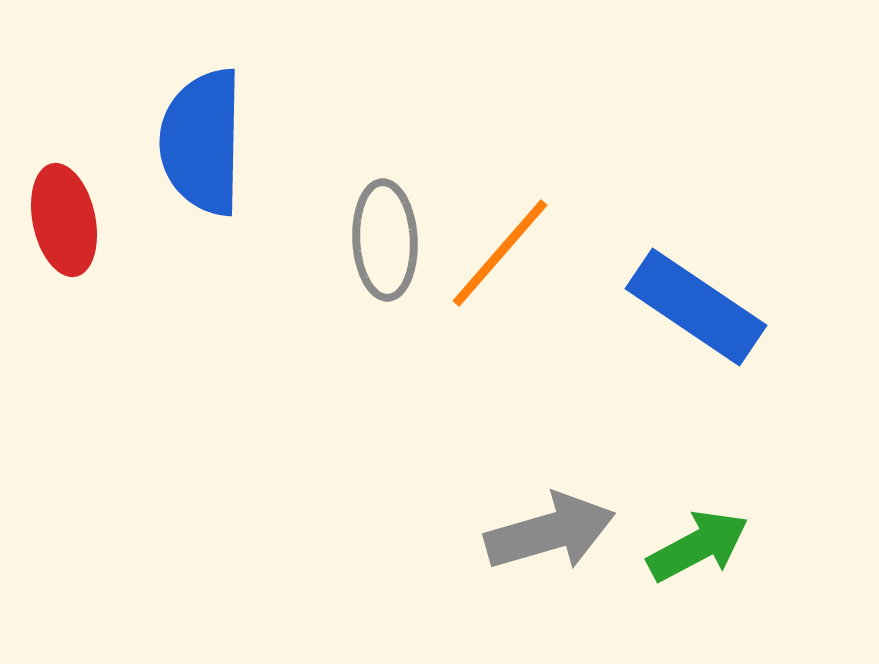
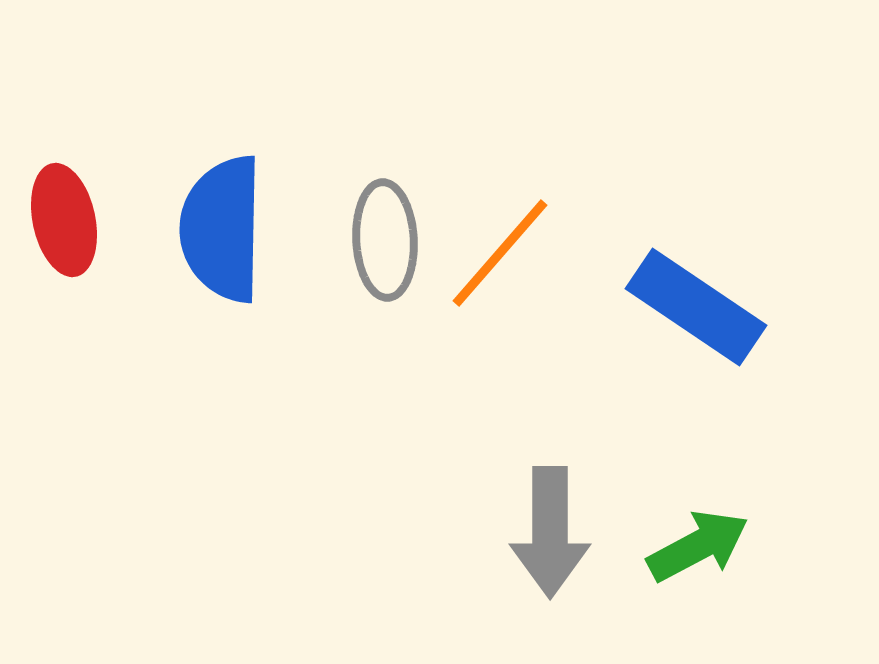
blue semicircle: moved 20 px right, 87 px down
gray arrow: rotated 106 degrees clockwise
